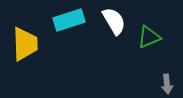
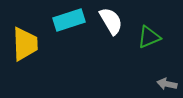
white semicircle: moved 3 px left
gray arrow: rotated 108 degrees clockwise
